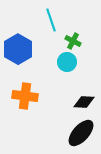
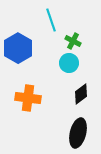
blue hexagon: moved 1 px up
cyan circle: moved 2 px right, 1 px down
orange cross: moved 3 px right, 2 px down
black diamond: moved 3 px left, 8 px up; rotated 40 degrees counterclockwise
black ellipse: moved 3 px left; rotated 28 degrees counterclockwise
